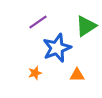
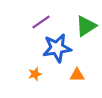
purple line: moved 3 px right
blue star: rotated 12 degrees clockwise
orange star: moved 1 px down
